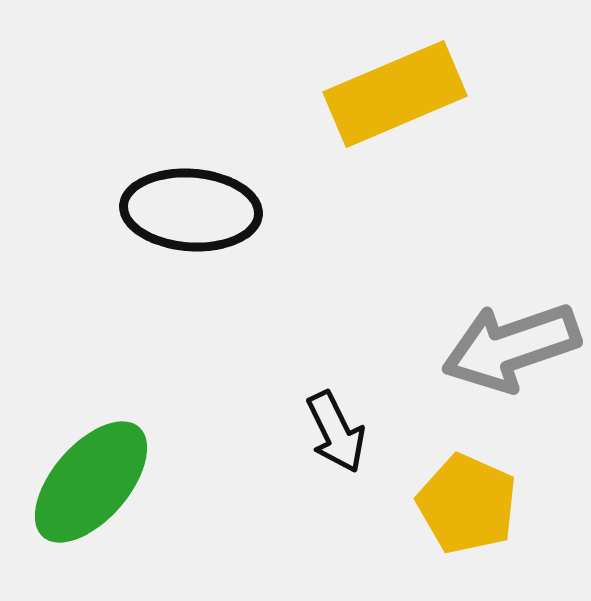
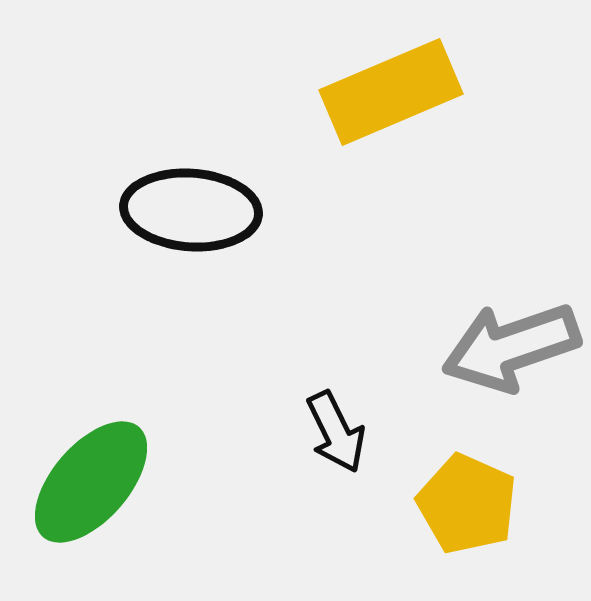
yellow rectangle: moved 4 px left, 2 px up
